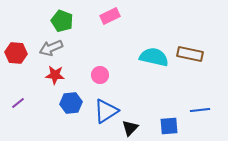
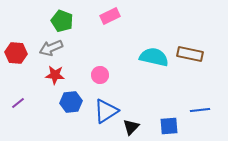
blue hexagon: moved 1 px up
black triangle: moved 1 px right, 1 px up
